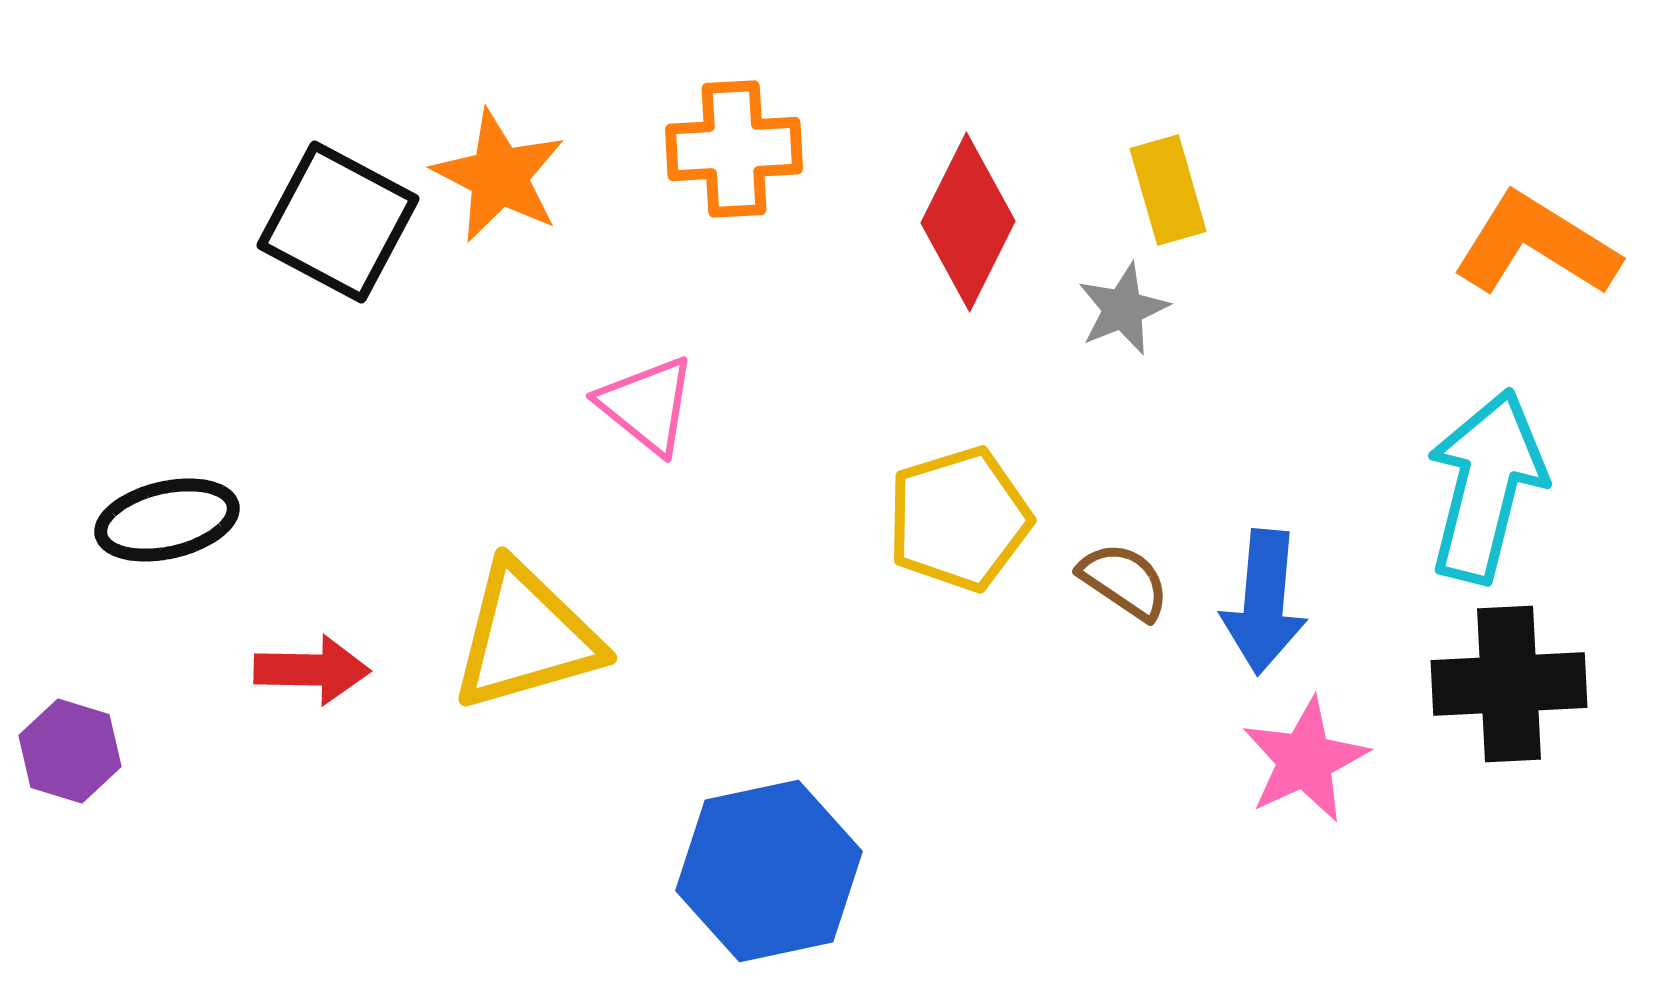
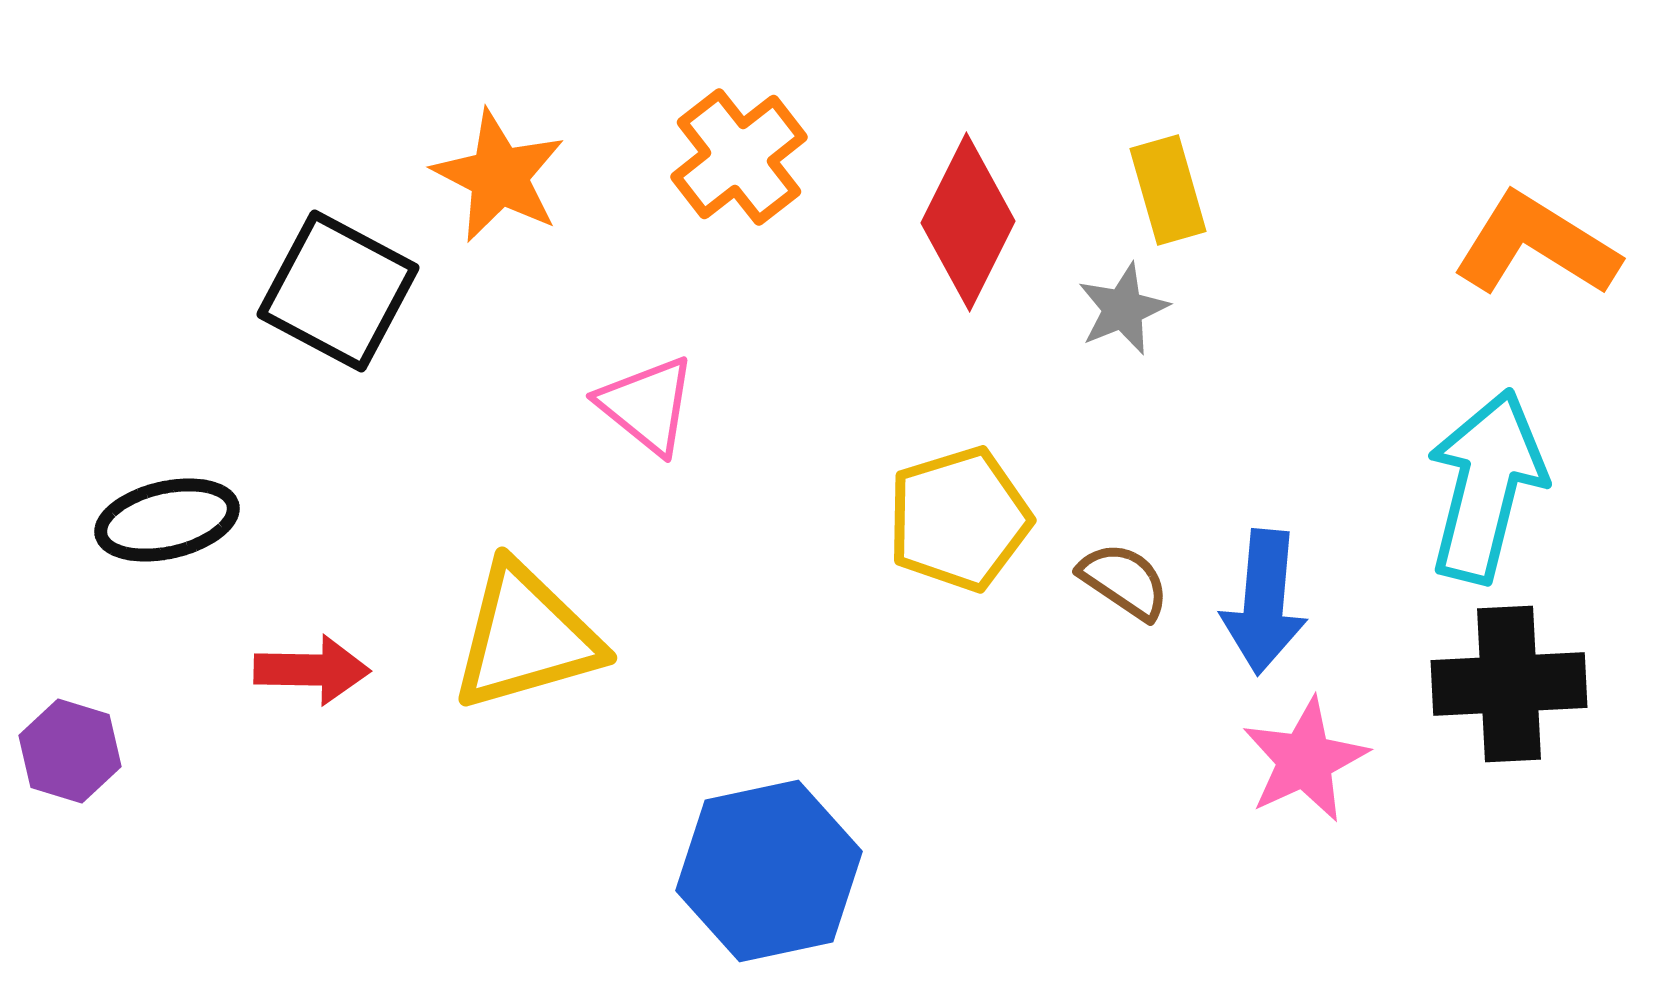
orange cross: moved 5 px right, 8 px down; rotated 35 degrees counterclockwise
black square: moved 69 px down
